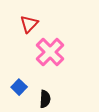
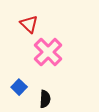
red triangle: rotated 30 degrees counterclockwise
pink cross: moved 2 px left
